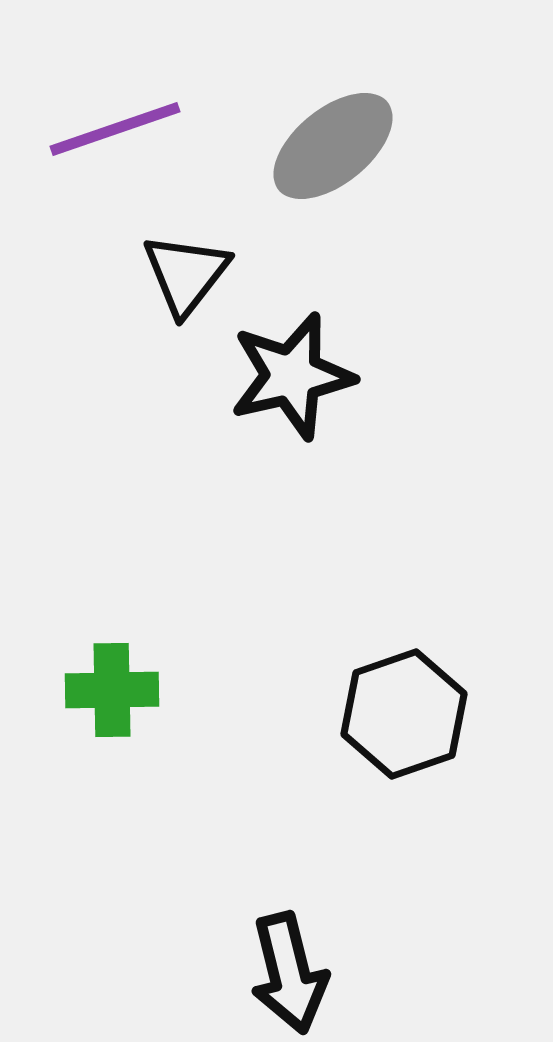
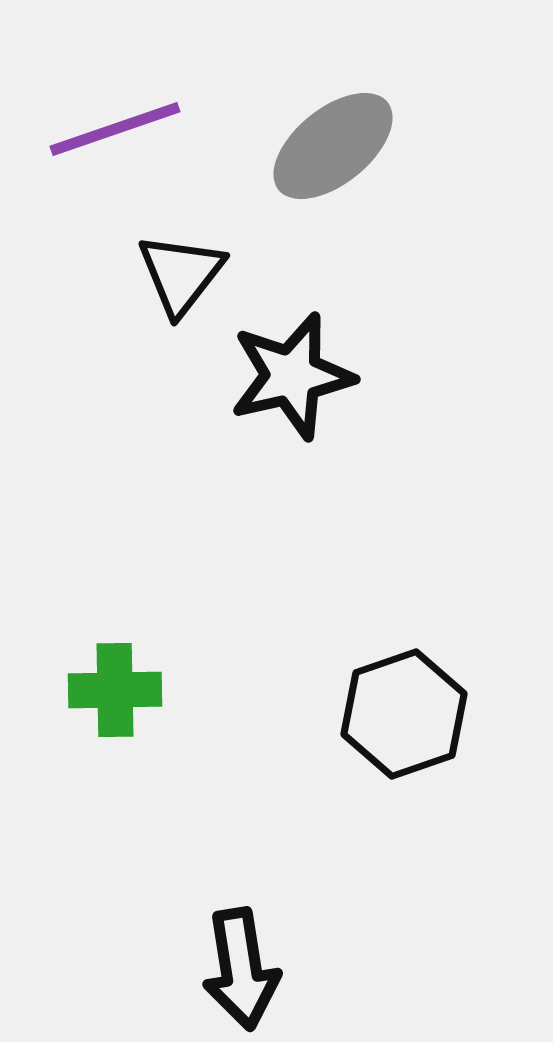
black triangle: moved 5 px left
green cross: moved 3 px right
black arrow: moved 48 px left, 4 px up; rotated 5 degrees clockwise
